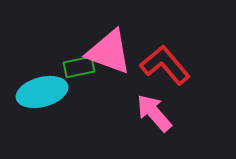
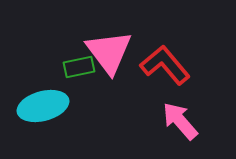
pink triangle: rotated 33 degrees clockwise
cyan ellipse: moved 1 px right, 14 px down
pink arrow: moved 26 px right, 8 px down
